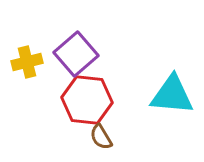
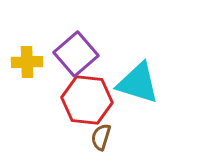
yellow cross: rotated 12 degrees clockwise
cyan triangle: moved 34 px left, 12 px up; rotated 12 degrees clockwise
brown semicircle: rotated 48 degrees clockwise
